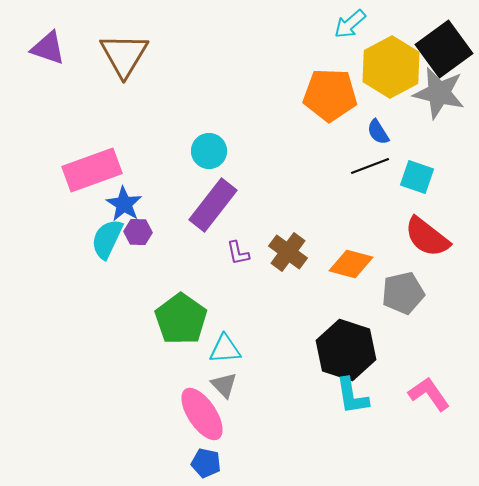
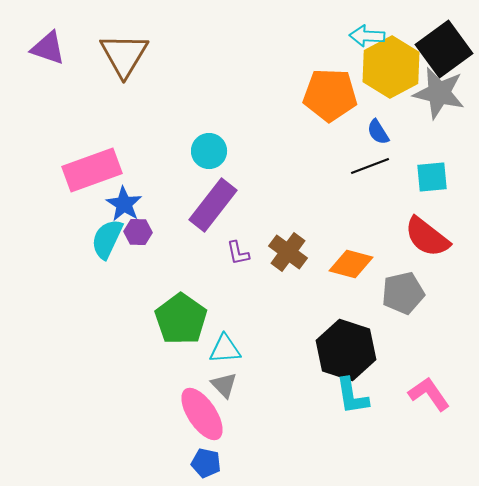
cyan arrow: moved 17 px right, 12 px down; rotated 44 degrees clockwise
cyan square: moved 15 px right; rotated 24 degrees counterclockwise
